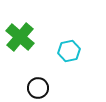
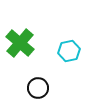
green cross: moved 6 px down
